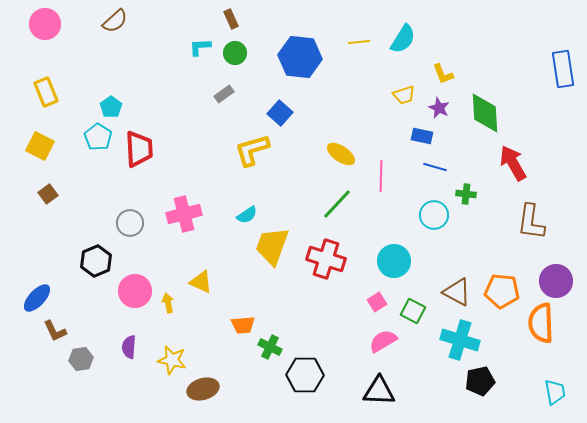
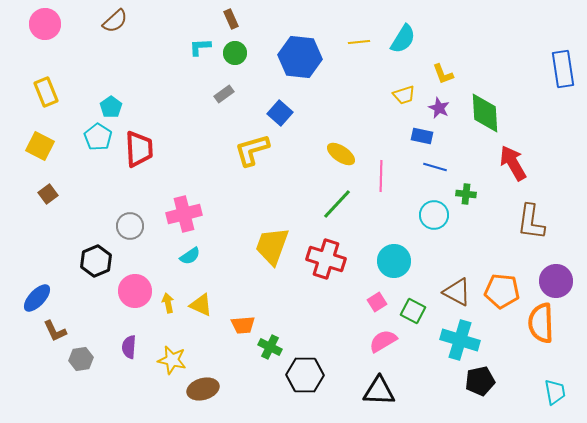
cyan semicircle at (247, 215): moved 57 px left, 41 px down
gray circle at (130, 223): moved 3 px down
yellow triangle at (201, 282): moved 23 px down
